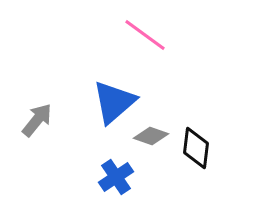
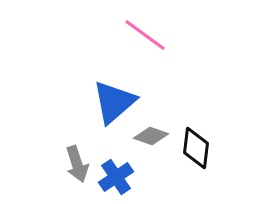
gray arrow: moved 40 px right, 44 px down; rotated 123 degrees clockwise
